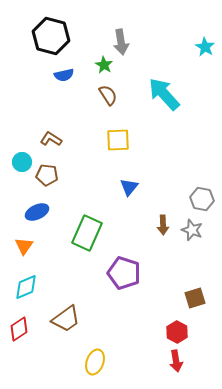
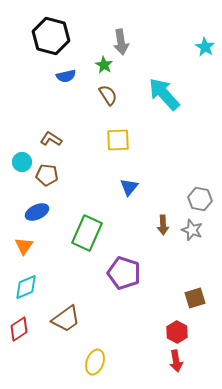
blue semicircle: moved 2 px right, 1 px down
gray hexagon: moved 2 px left
